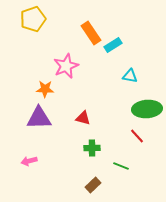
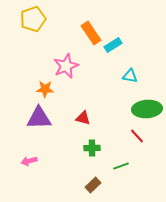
green line: rotated 42 degrees counterclockwise
